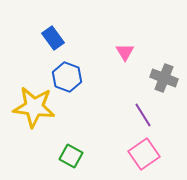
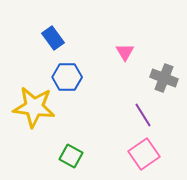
blue hexagon: rotated 20 degrees counterclockwise
